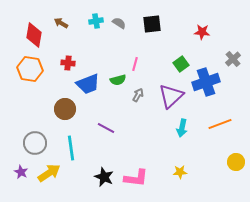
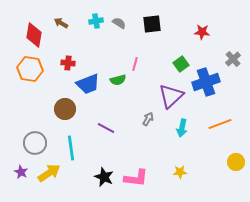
gray arrow: moved 10 px right, 24 px down
